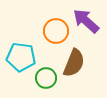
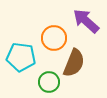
orange circle: moved 2 px left, 7 px down
green circle: moved 3 px right, 4 px down
